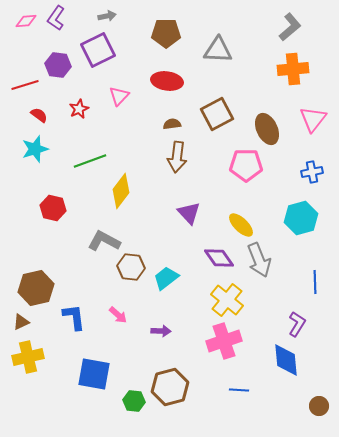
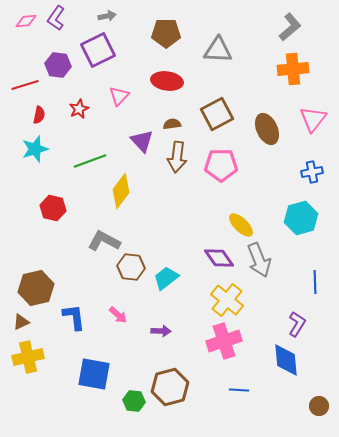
red semicircle at (39, 115): rotated 66 degrees clockwise
pink pentagon at (246, 165): moved 25 px left
purple triangle at (189, 213): moved 47 px left, 72 px up
